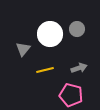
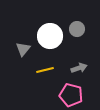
white circle: moved 2 px down
